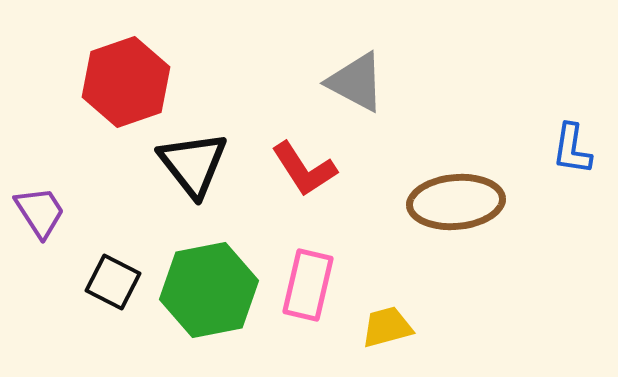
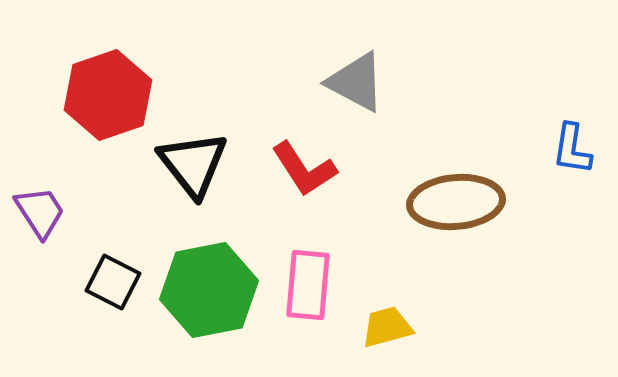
red hexagon: moved 18 px left, 13 px down
pink rectangle: rotated 8 degrees counterclockwise
